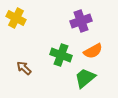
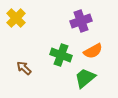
yellow cross: rotated 18 degrees clockwise
